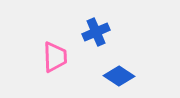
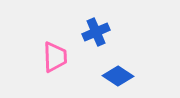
blue diamond: moved 1 px left
